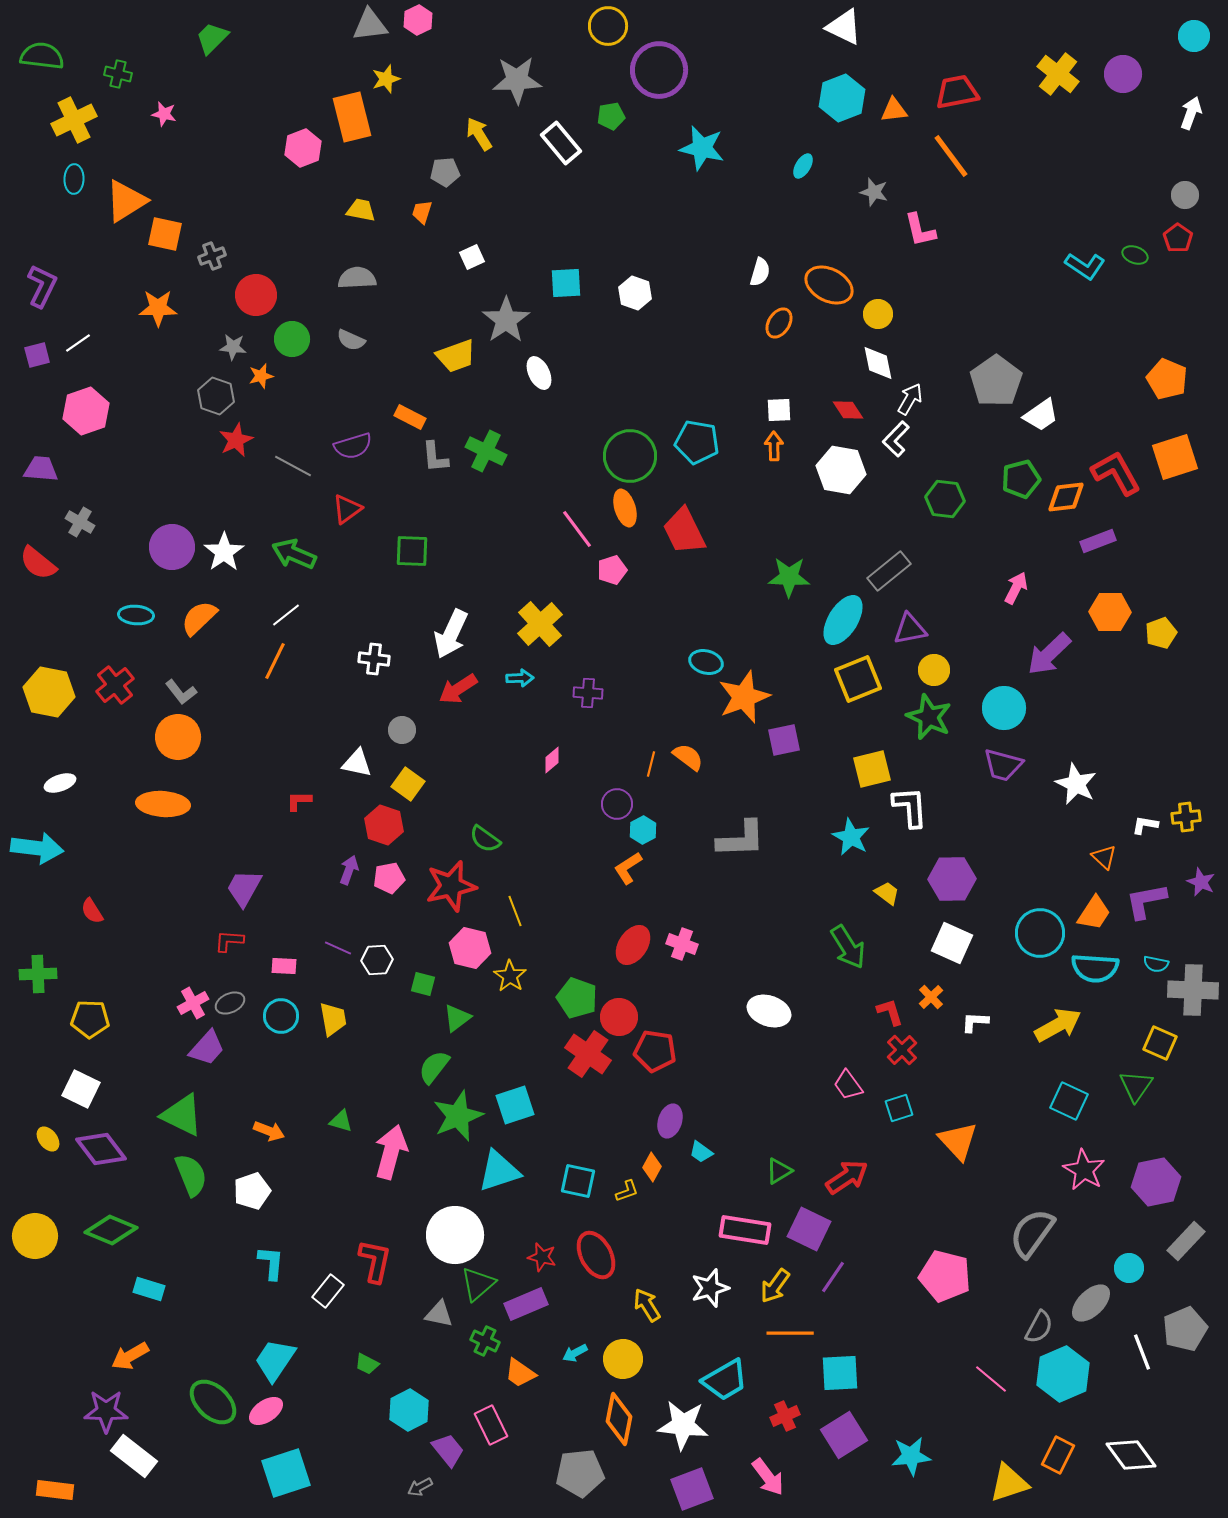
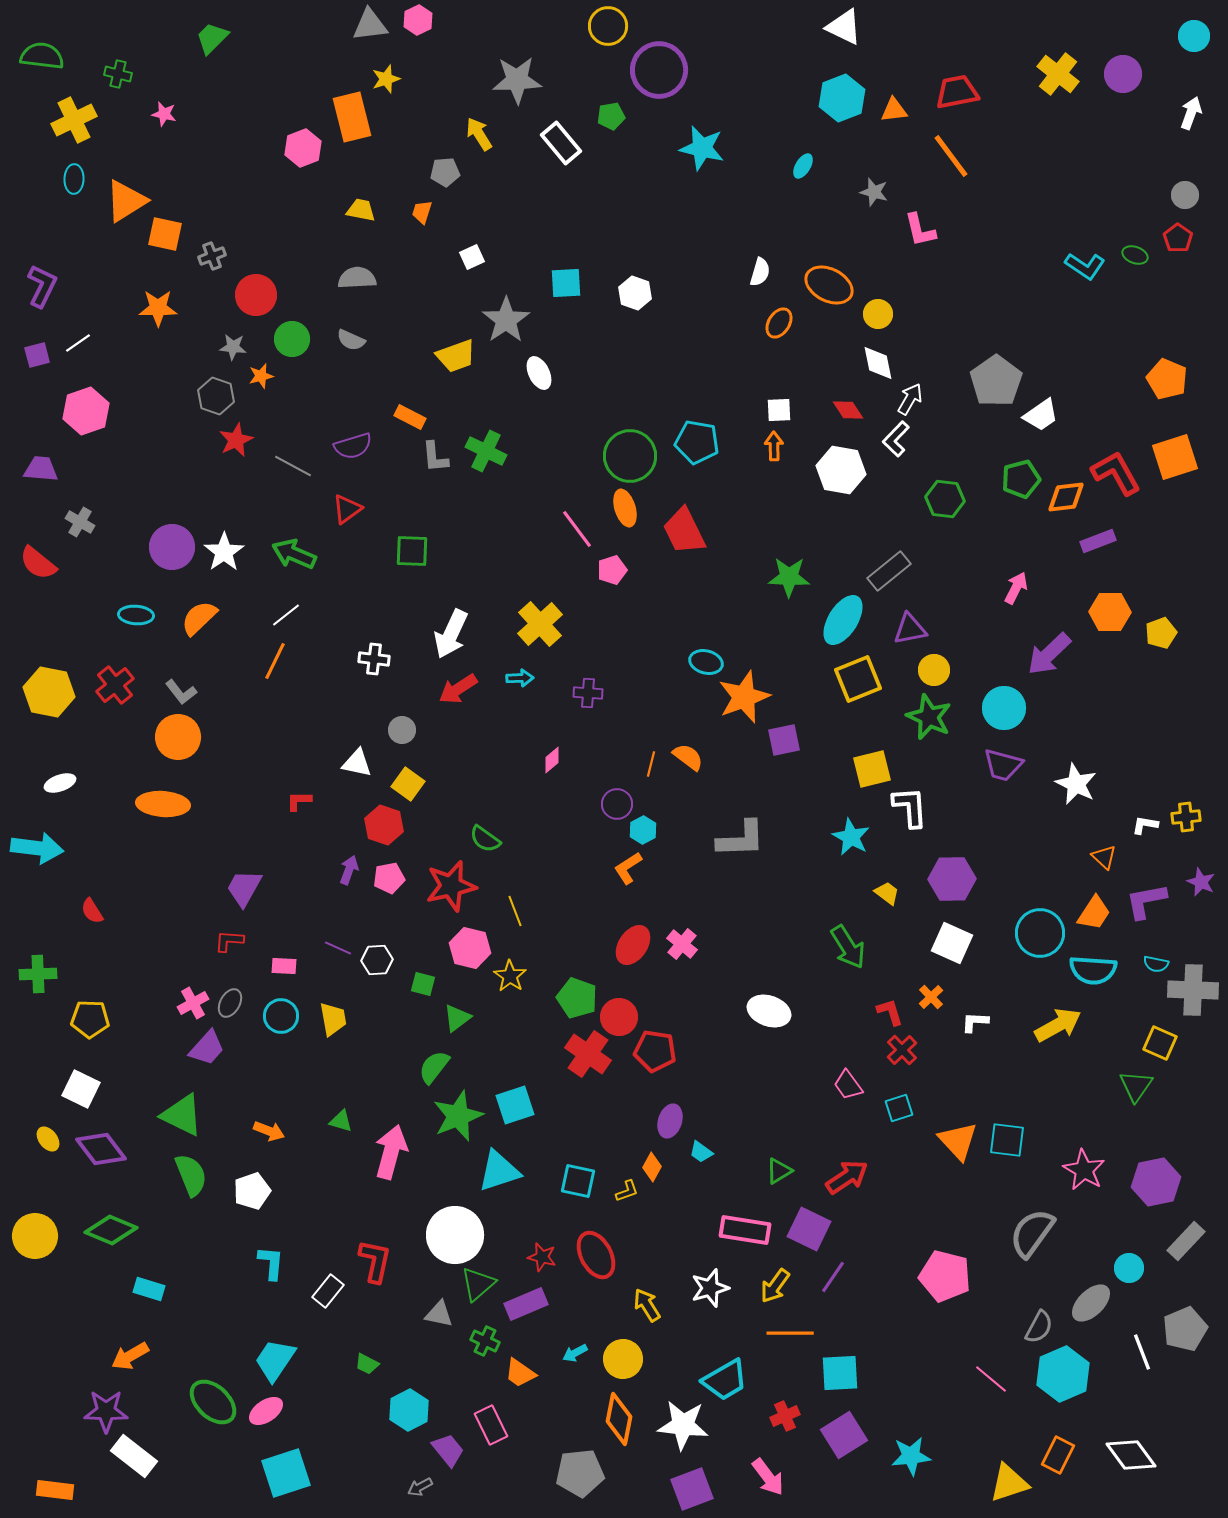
pink cross at (682, 944): rotated 20 degrees clockwise
cyan semicircle at (1095, 968): moved 2 px left, 2 px down
gray ellipse at (230, 1003): rotated 36 degrees counterclockwise
cyan square at (1069, 1101): moved 62 px left, 39 px down; rotated 18 degrees counterclockwise
